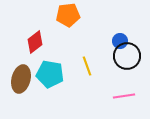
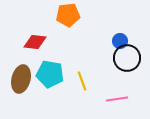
red diamond: rotated 45 degrees clockwise
black circle: moved 2 px down
yellow line: moved 5 px left, 15 px down
pink line: moved 7 px left, 3 px down
